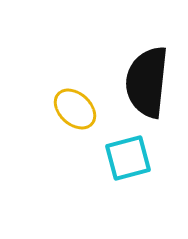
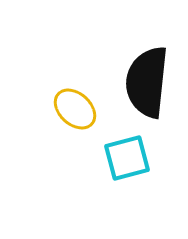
cyan square: moved 1 px left
